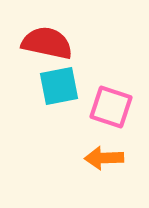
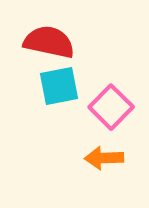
red semicircle: moved 2 px right, 1 px up
pink square: rotated 27 degrees clockwise
